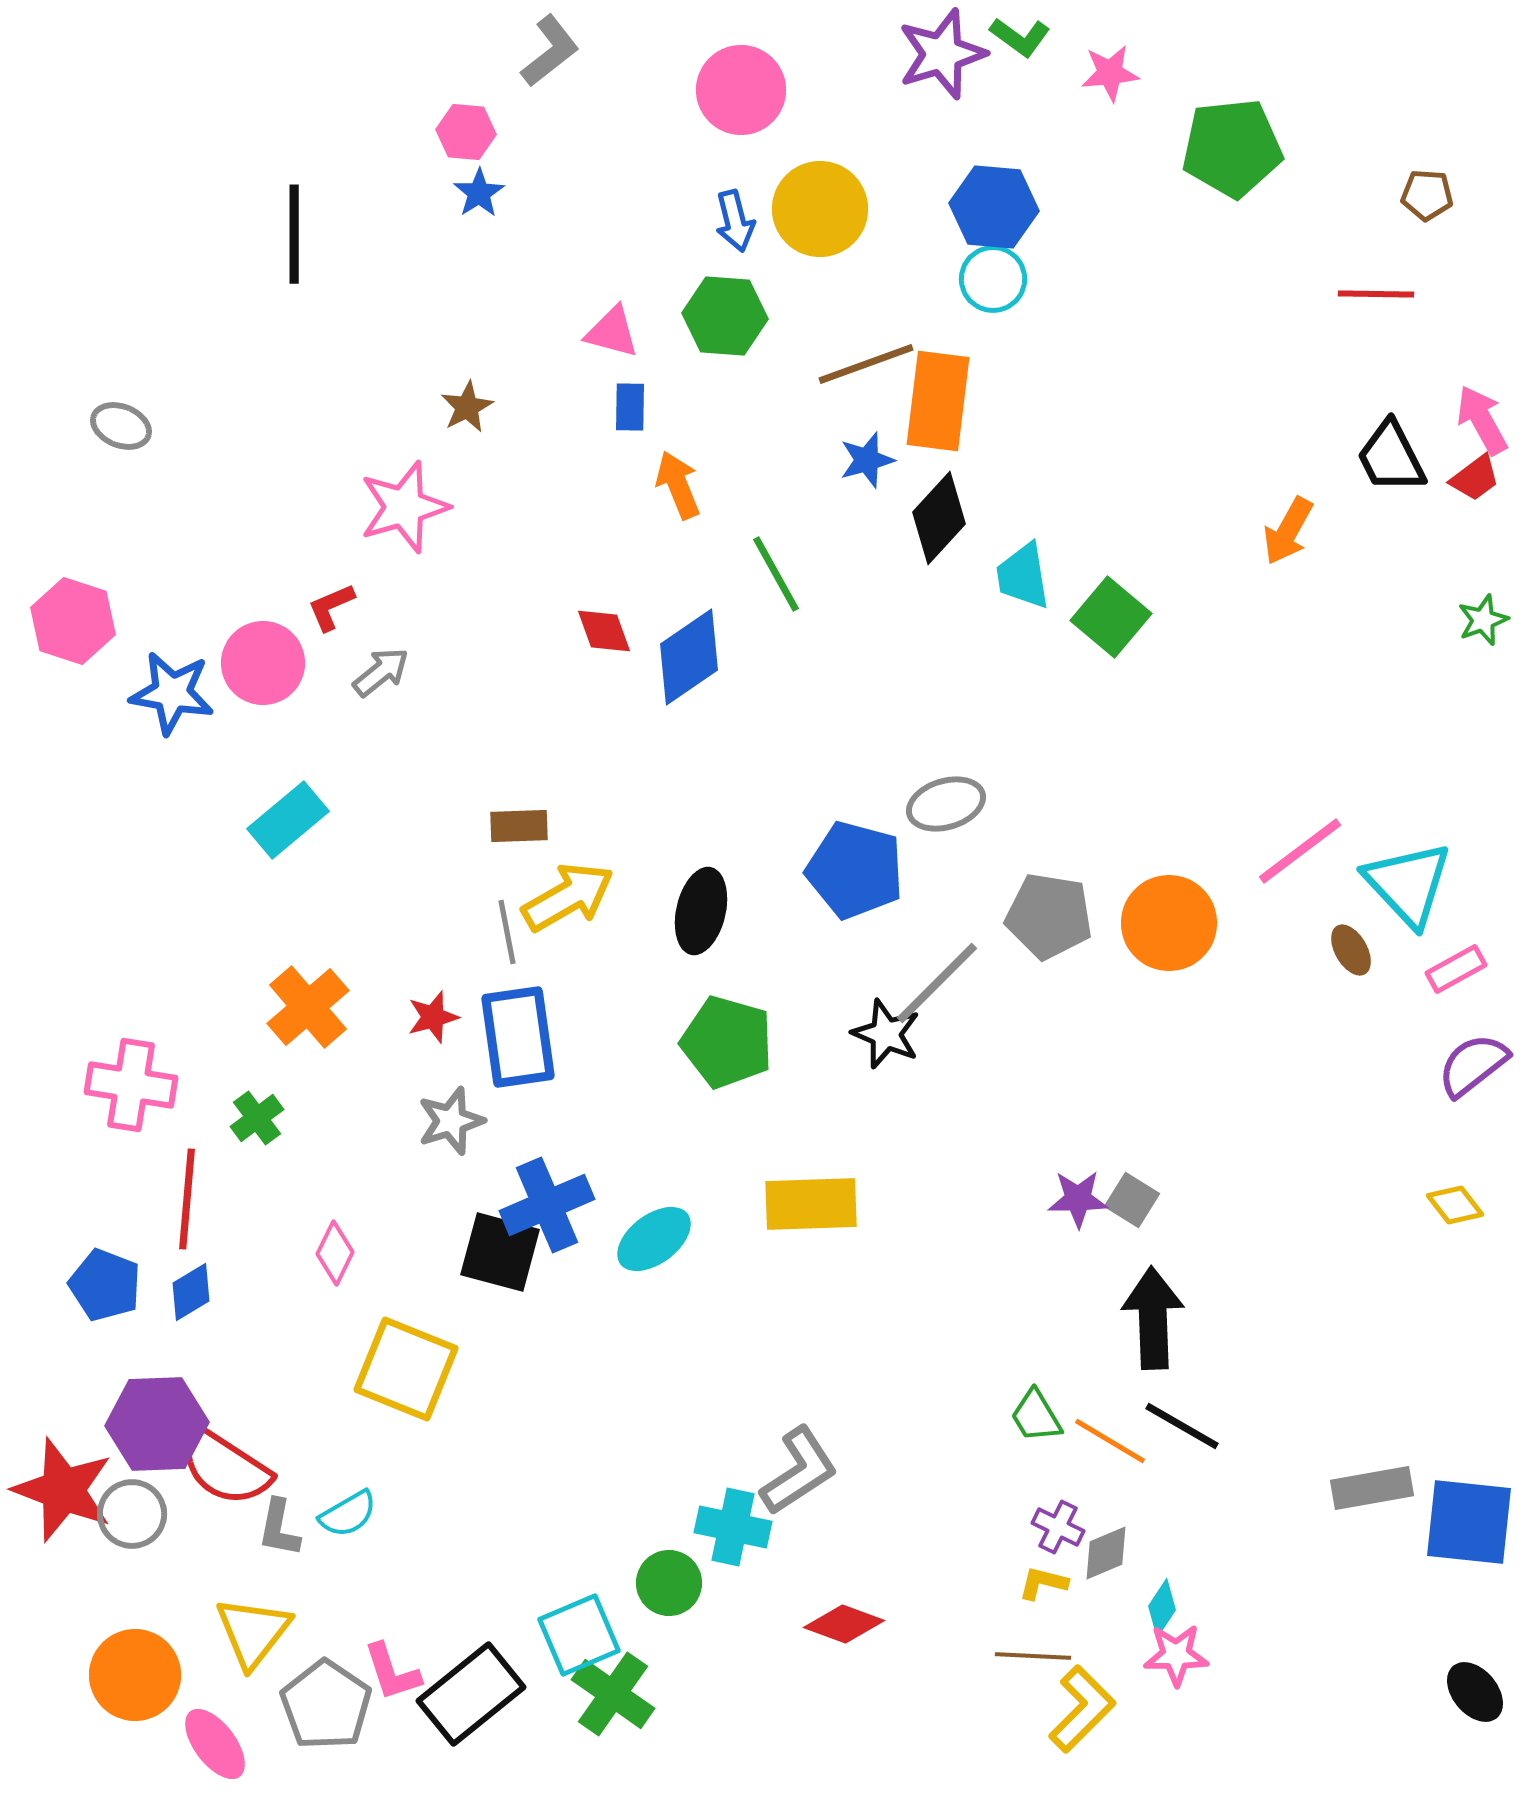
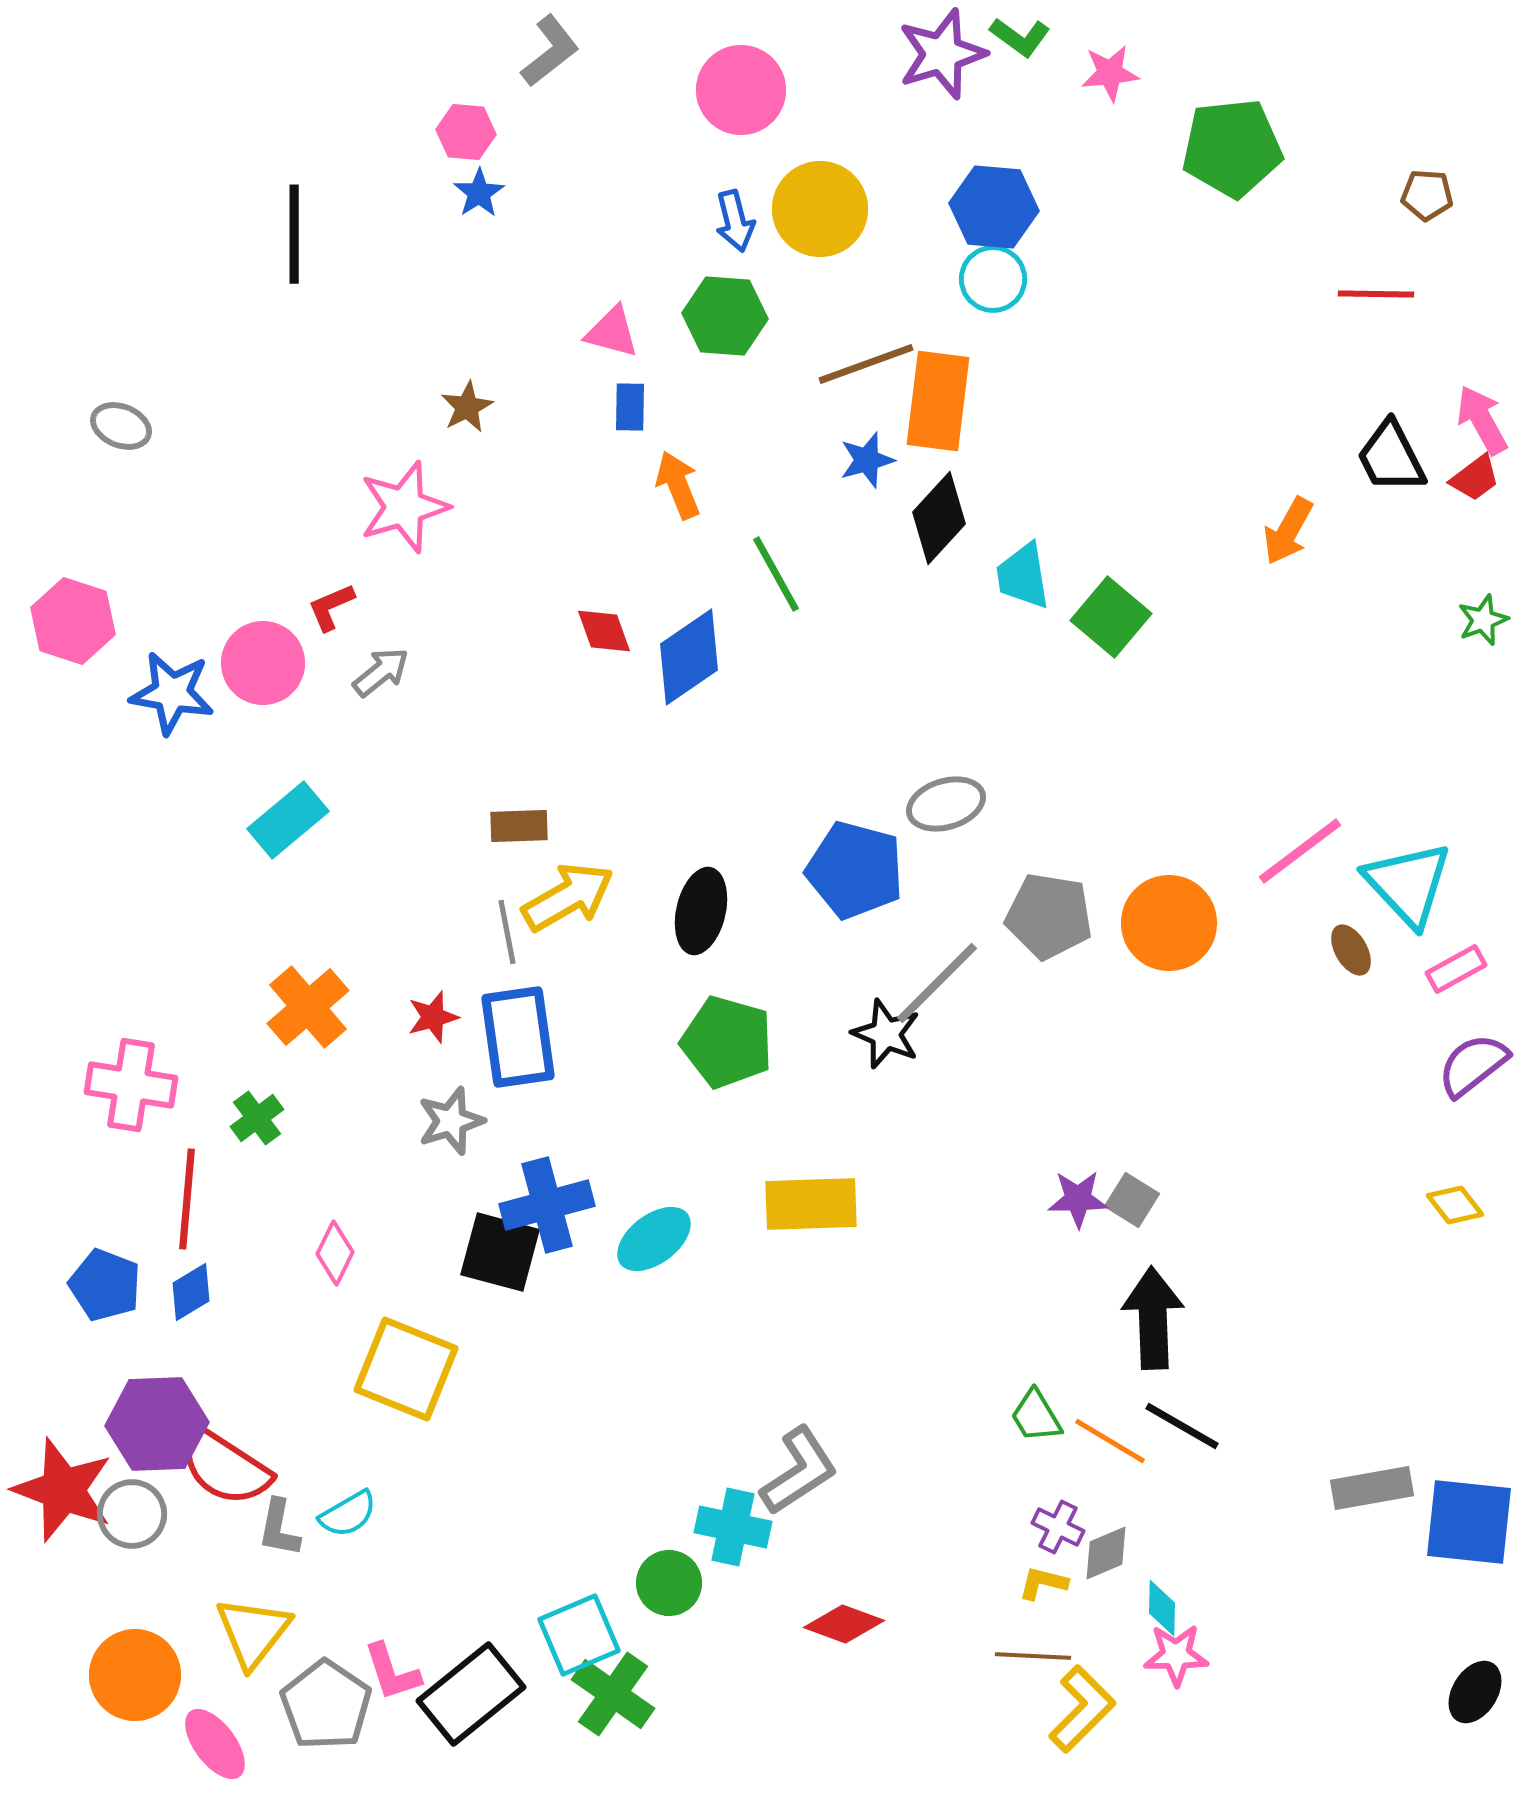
blue cross at (547, 1205): rotated 8 degrees clockwise
cyan diamond at (1162, 1608): rotated 32 degrees counterclockwise
black ellipse at (1475, 1692): rotated 72 degrees clockwise
